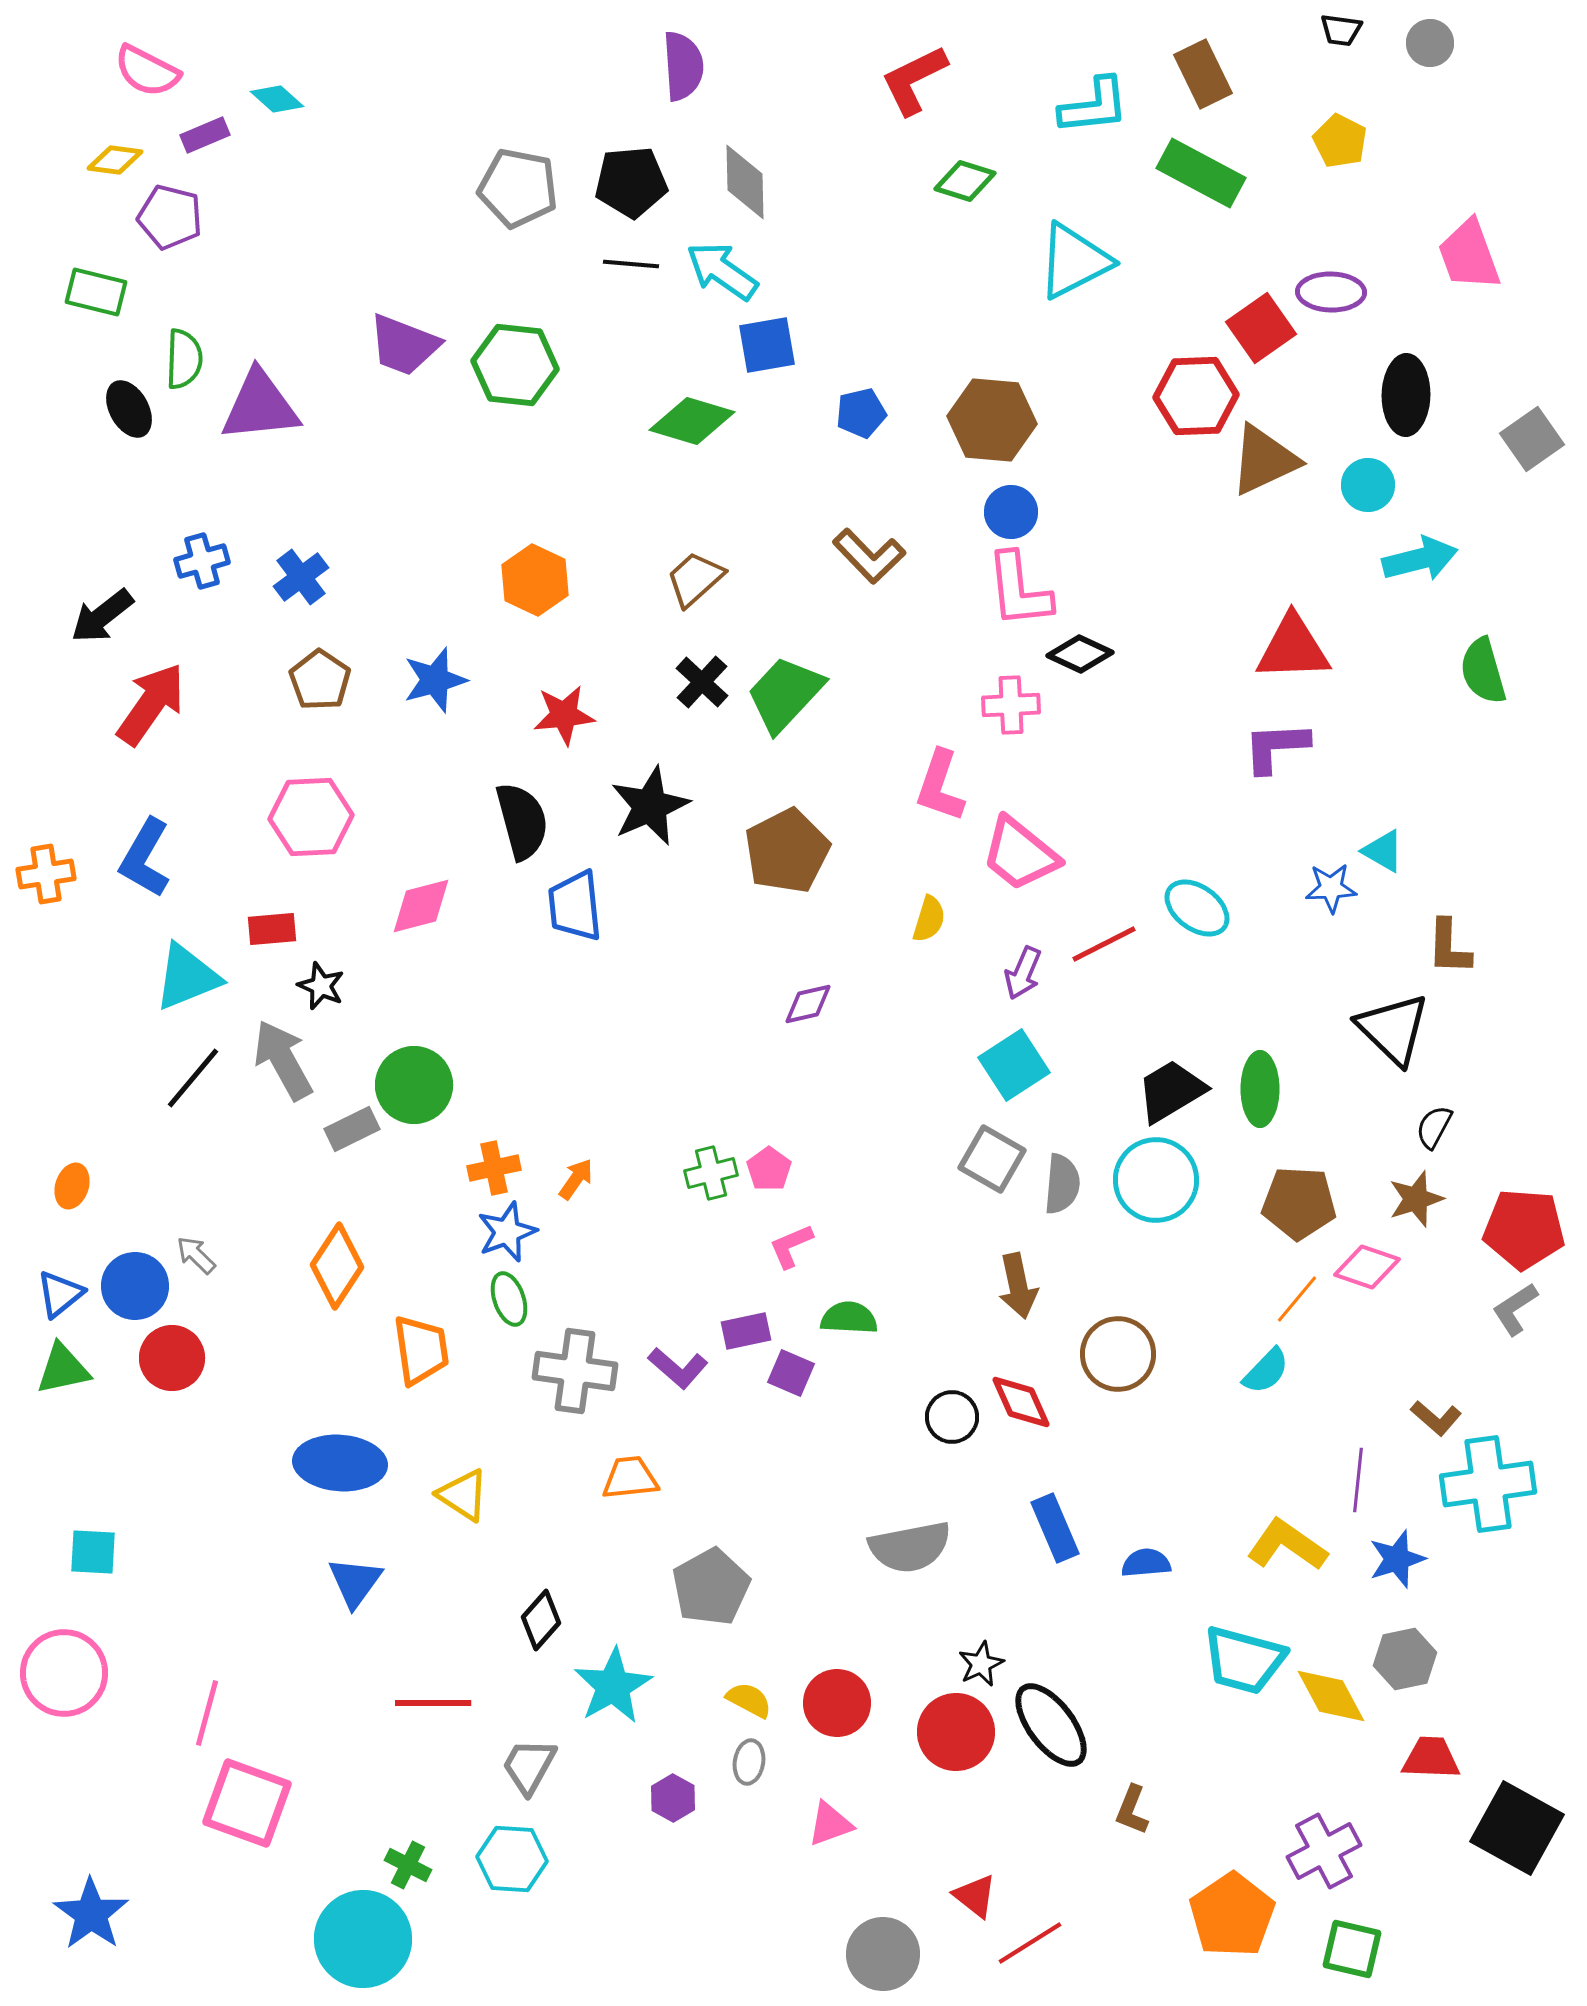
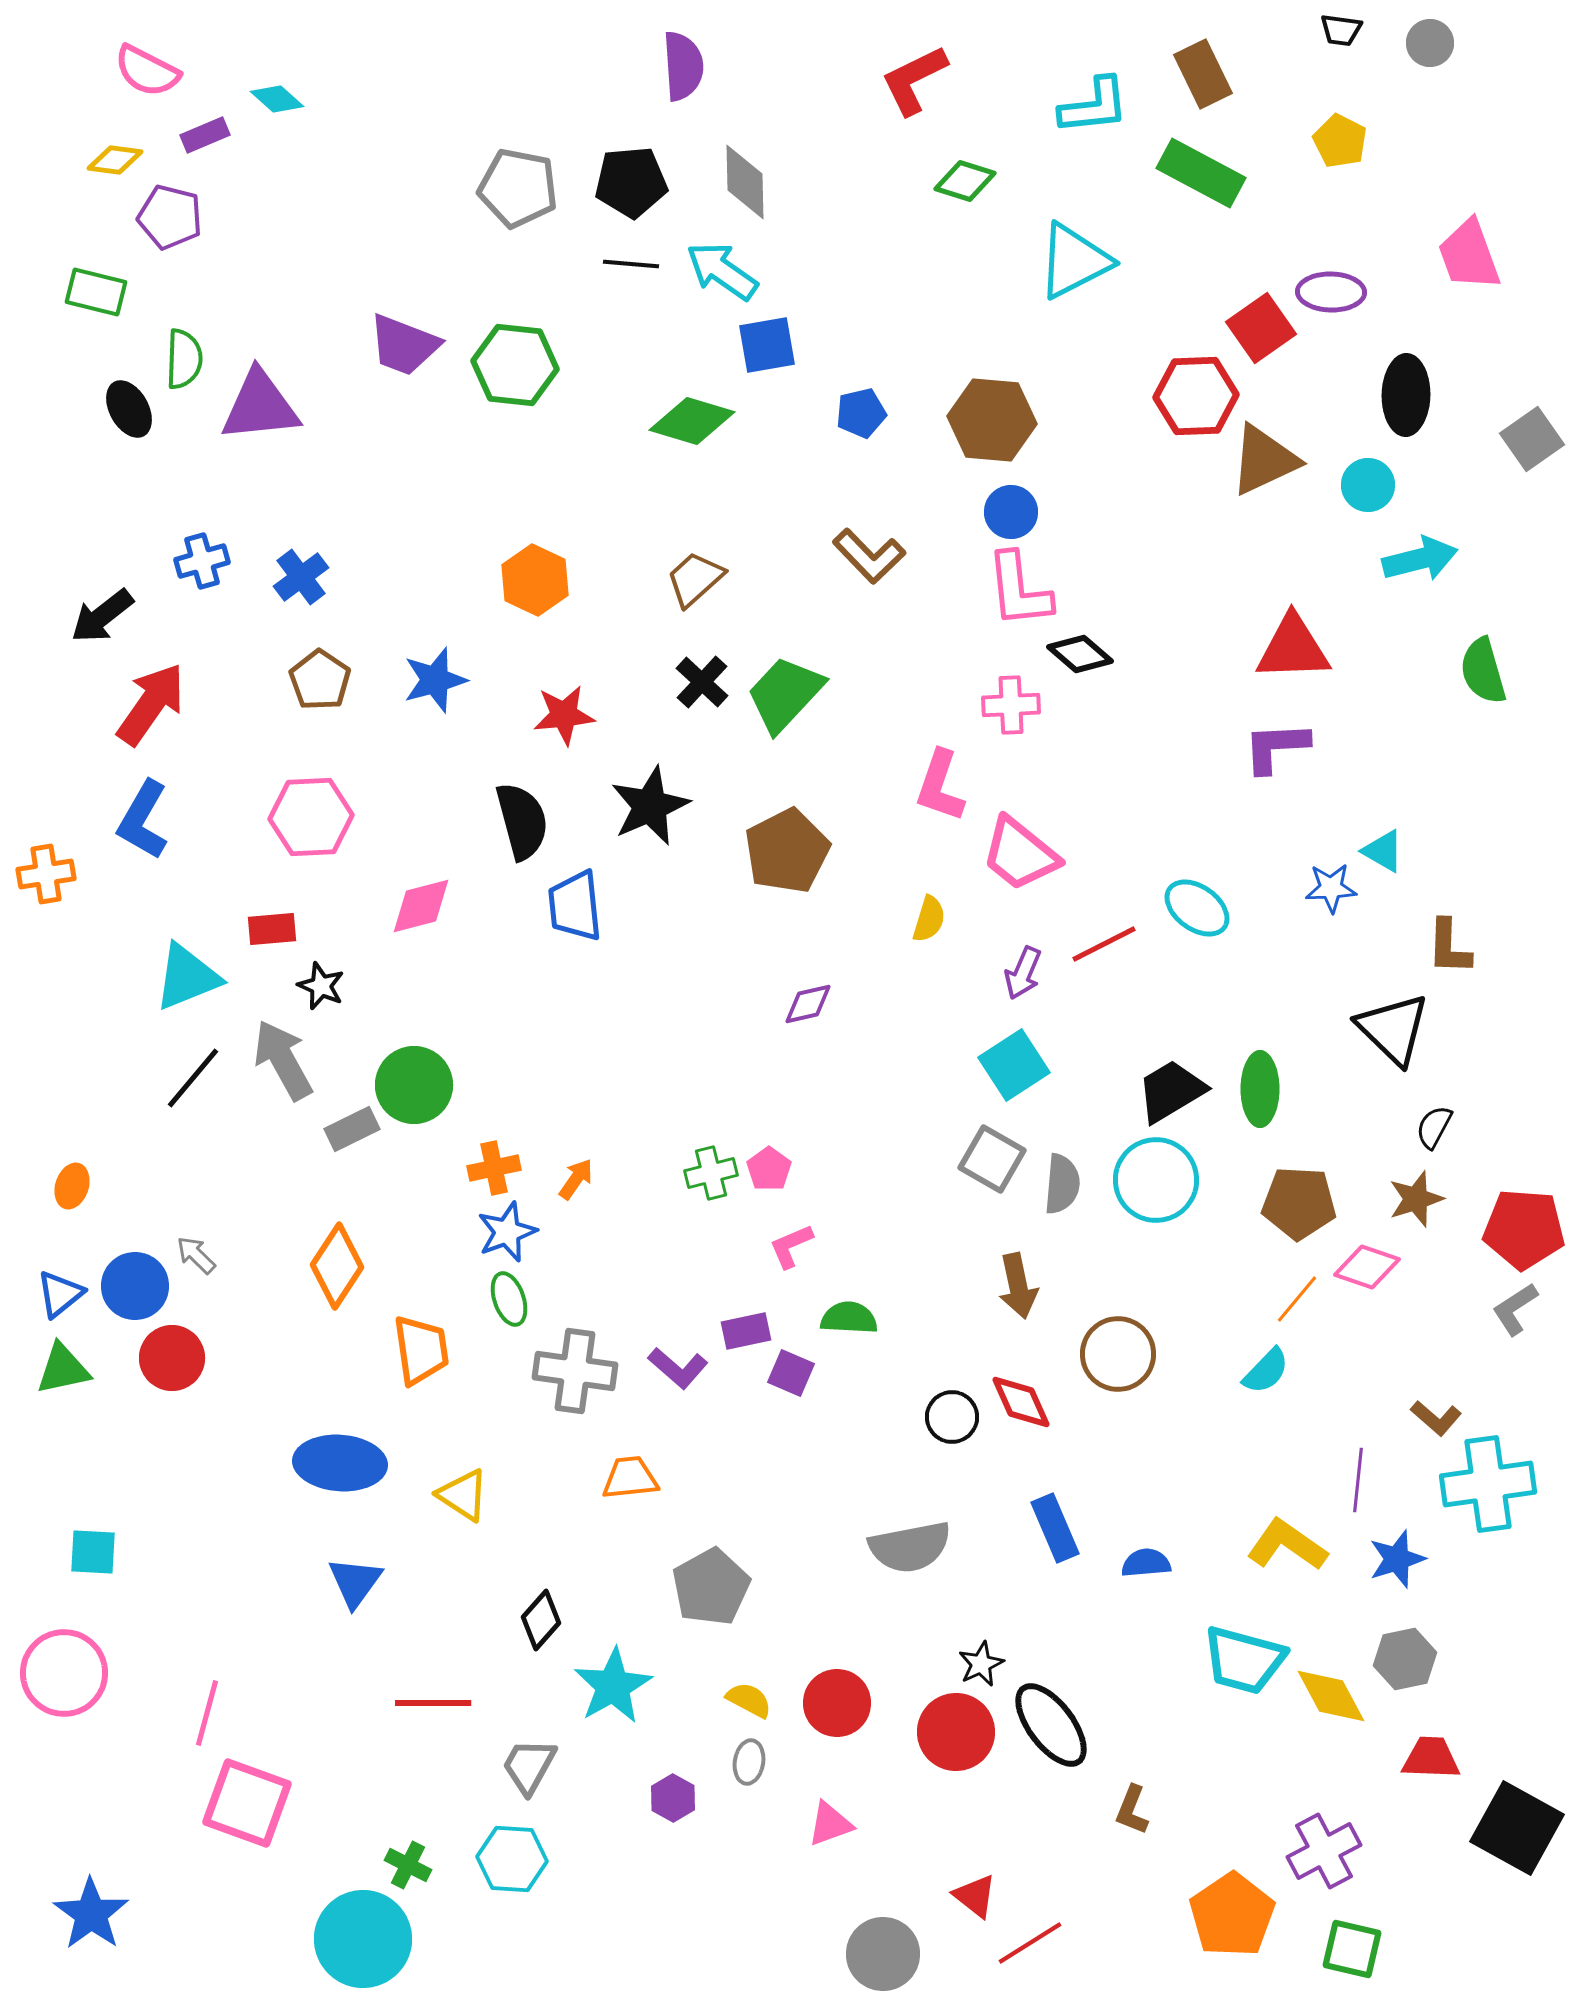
black diamond at (1080, 654): rotated 16 degrees clockwise
blue L-shape at (145, 858): moved 2 px left, 38 px up
